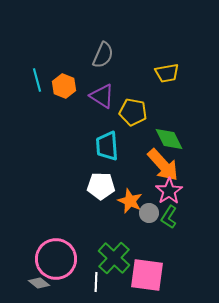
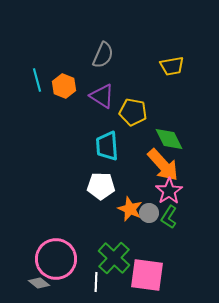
yellow trapezoid: moved 5 px right, 7 px up
orange star: moved 8 px down
